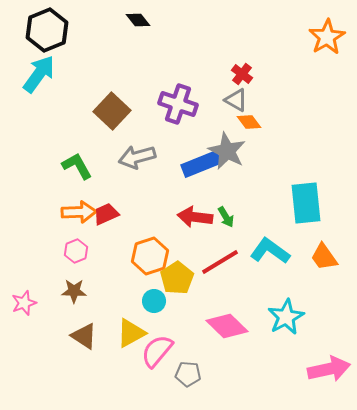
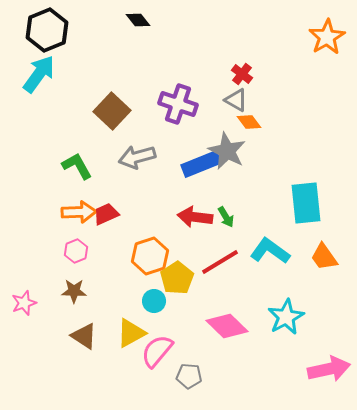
gray pentagon: moved 1 px right, 2 px down
